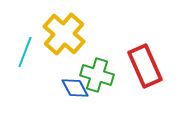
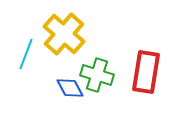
cyan line: moved 1 px right, 2 px down
red rectangle: moved 1 px right, 6 px down; rotated 33 degrees clockwise
blue diamond: moved 5 px left
